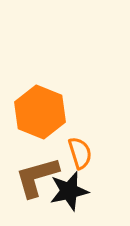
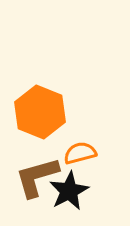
orange semicircle: rotated 88 degrees counterclockwise
black star: rotated 15 degrees counterclockwise
